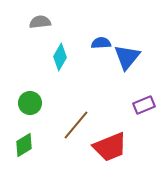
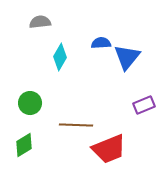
brown line: rotated 52 degrees clockwise
red trapezoid: moved 1 px left, 2 px down
